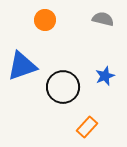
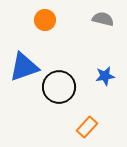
blue triangle: moved 2 px right, 1 px down
blue star: rotated 12 degrees clockwise
black circle: moved 4 px left
